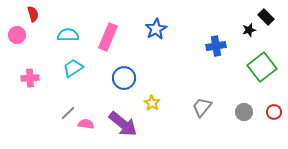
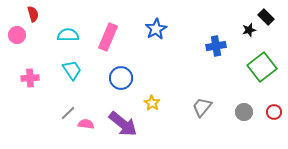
cyan trapezoid: moved 1 px left, 2 px down; rotated 90 degrees clockwise
blue circle: moved 3 px left
